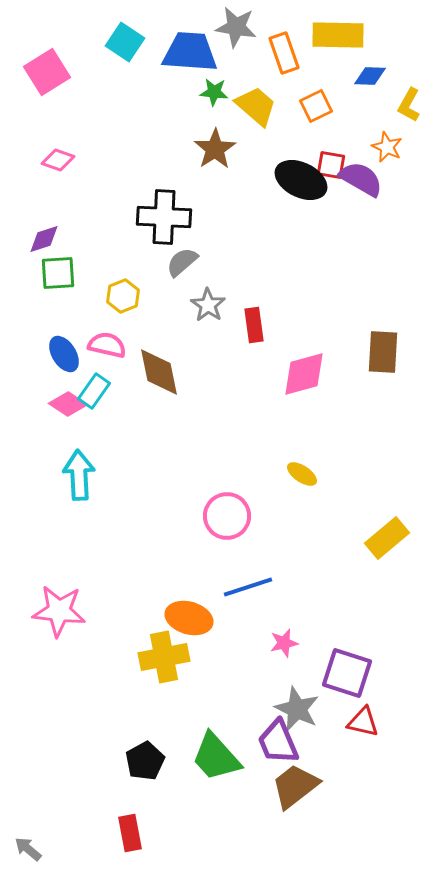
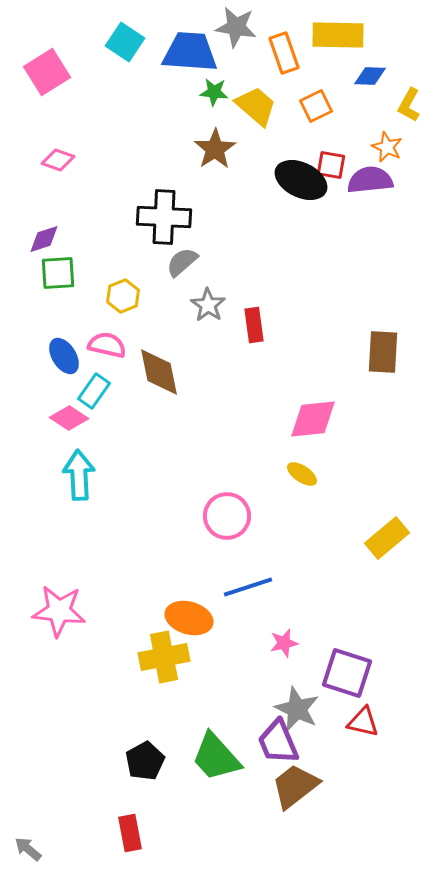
purple semicircle at (361, 179): moved 9 px right, 1 px down; rotated 36 degrees counterclockwise
blue ellipse at (64, 354): moved 2 px down
pink diamond at (304, 374): moved 9 px right, 45 px down; rotated 9 degrees clockwise
pink diamond at (68, 404): moved 1 px right, 14 px down
